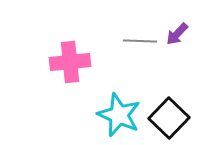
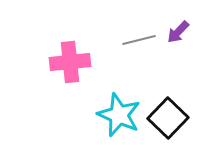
purple arrow: moved 1 px right, 2 px up
gray line: moved 1 px left, 1 px up; rotated 16 degrees counterclockwise
black square: moved 1 px left
